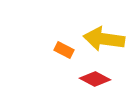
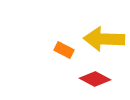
yellow arrow: rotated 6 degrees counterclockwise
